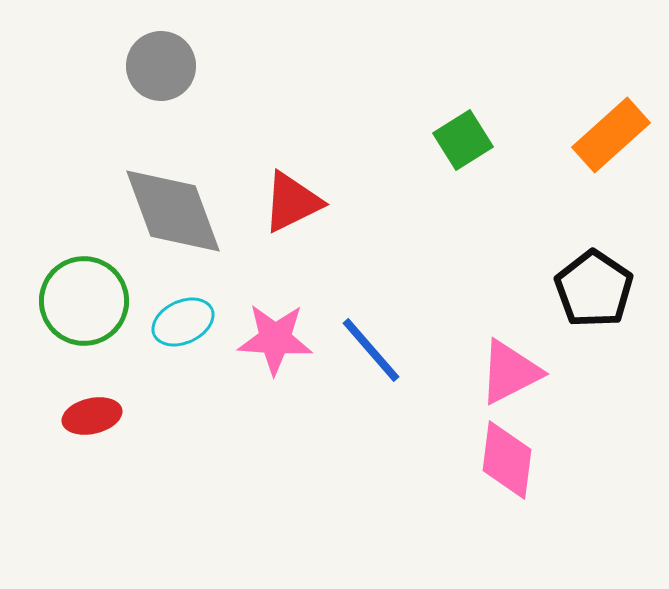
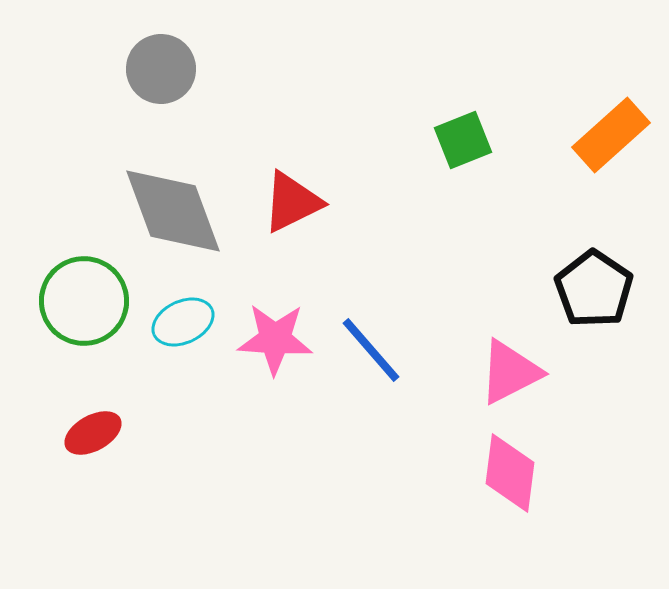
gray circle: moved 3 px down
green square: rotated 10 degrees clockwise
red ellipse: moved 1 px right, 17 px down; rotated 16 degrees counterclockwise
pink diamond: moved 3 px right, 13 px down
